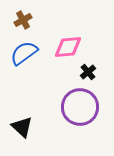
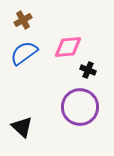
black cross: moved 2 px up; rotated 28 degrees counterclockwise
